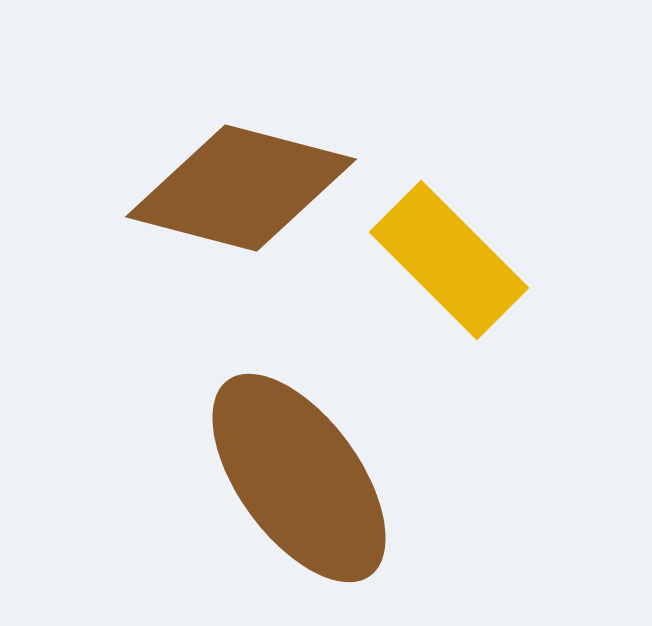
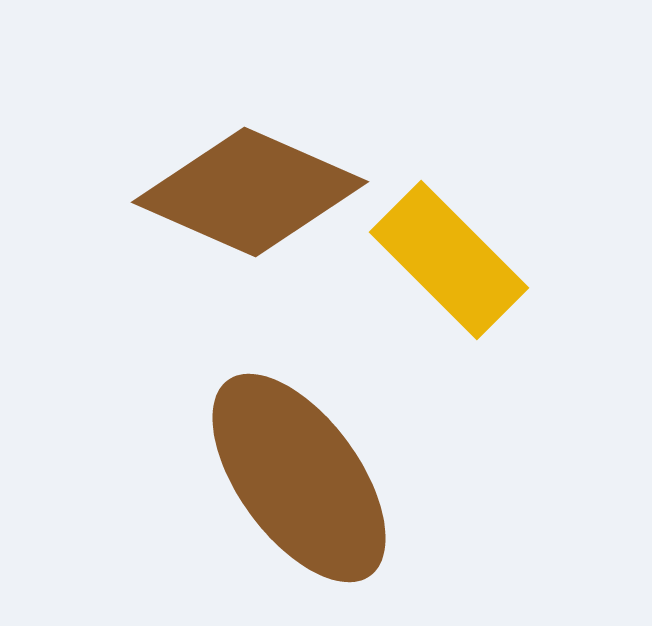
brown diamond: moved 9 px right, 4 px down; rotated 9 degrees clockwise
